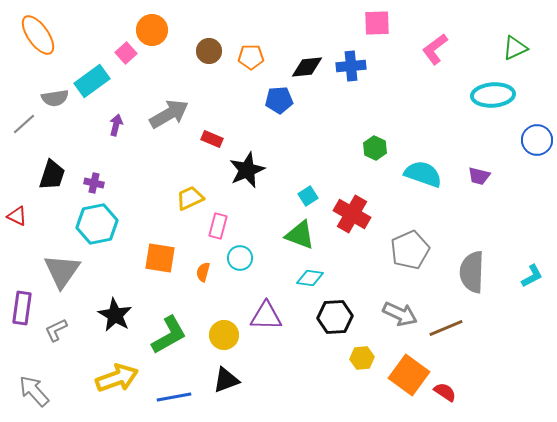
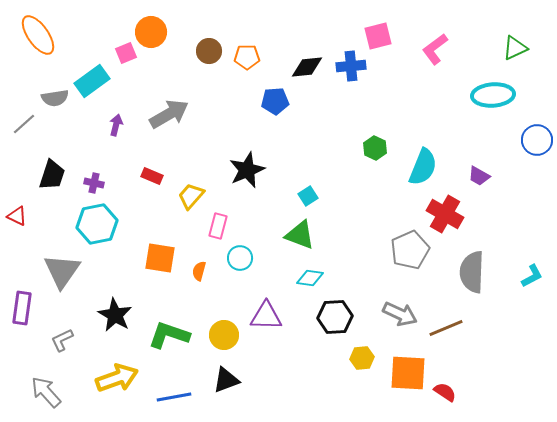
pink square at (377, 23): moved 1 px right, 13 px down; rotated 12 degrees counterclockwise
orange circle at (152, 30): moved 1 px left, 2 px down
pink square at (126, 53): rotated 20 degrees clockwise
orange pentagon at (251, 57): moved 4 px left
blue pentagon at (279, 100): moved 4 px left, 1 px down
red rectangle at (212, 139): moved 60 px left, 37 px down
cyan semicircle at (423, 174): moved 7 px up; rotated 93 degrees clockwise
purple trapezoid at (479, 176): rotated 15 degrees clockwise
yellow trapezoid at (190, 198): moved 1 px right, 2 px up; rotated 24 degrees counterclockwise
red cross at (352, 214): moved 93 px right
orange semicircle at (203, 272): moved 4 px left, 1 px up
gray L-shape at (56, 330): moved 6 px right, 10 px down
green L-shape at (169, 335): rotated 132 degrees counterclockwise
orange square at (409, 375): moved 1 px left, 2 px up; rotated 33 degrees counterclockwise
gray arrow at (34, 391): moved 12 px right, 1 px down
